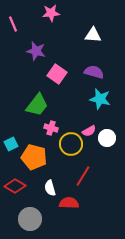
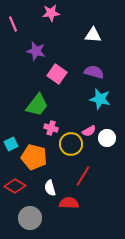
gray circle: moved 1 px up
